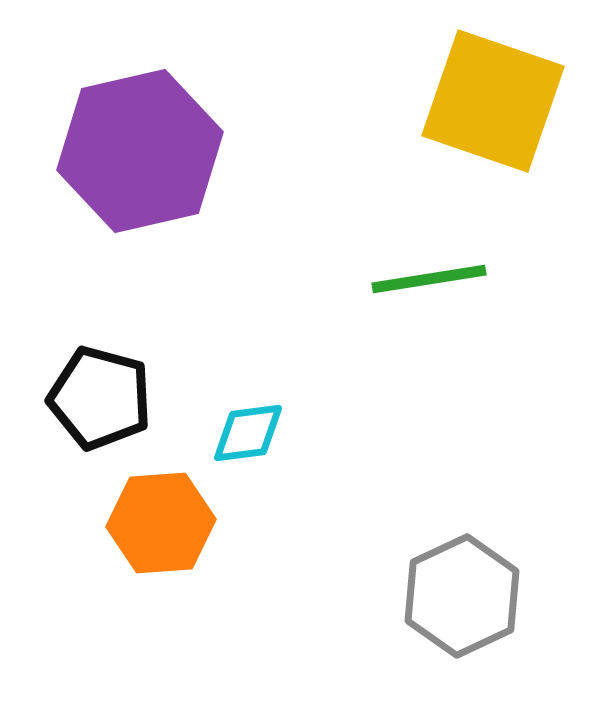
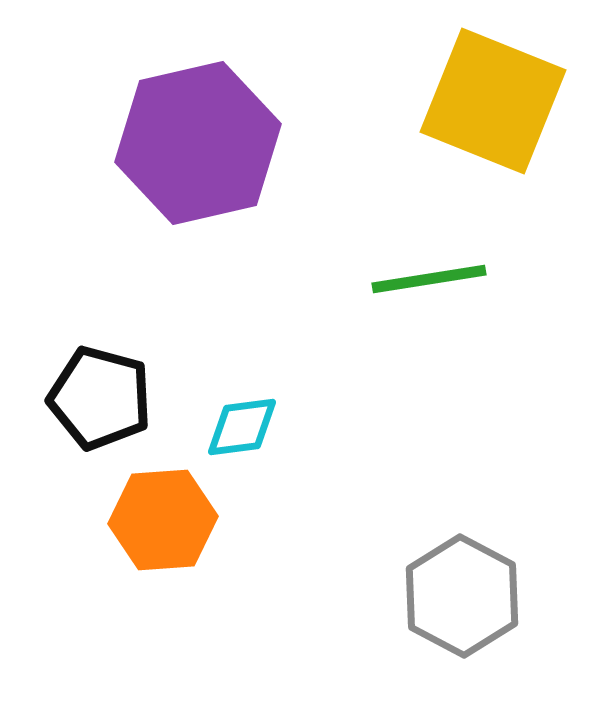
yellow square: rotated 3 degrees clockwise
purple hexagon: moved 58 px right, 8 px up
cyan diamond: moved 6 px left, 6 px up
orange hexagon: moved 2 px right, 3 px up
gray hexagon: rotated 7 degrees counterclockwise
